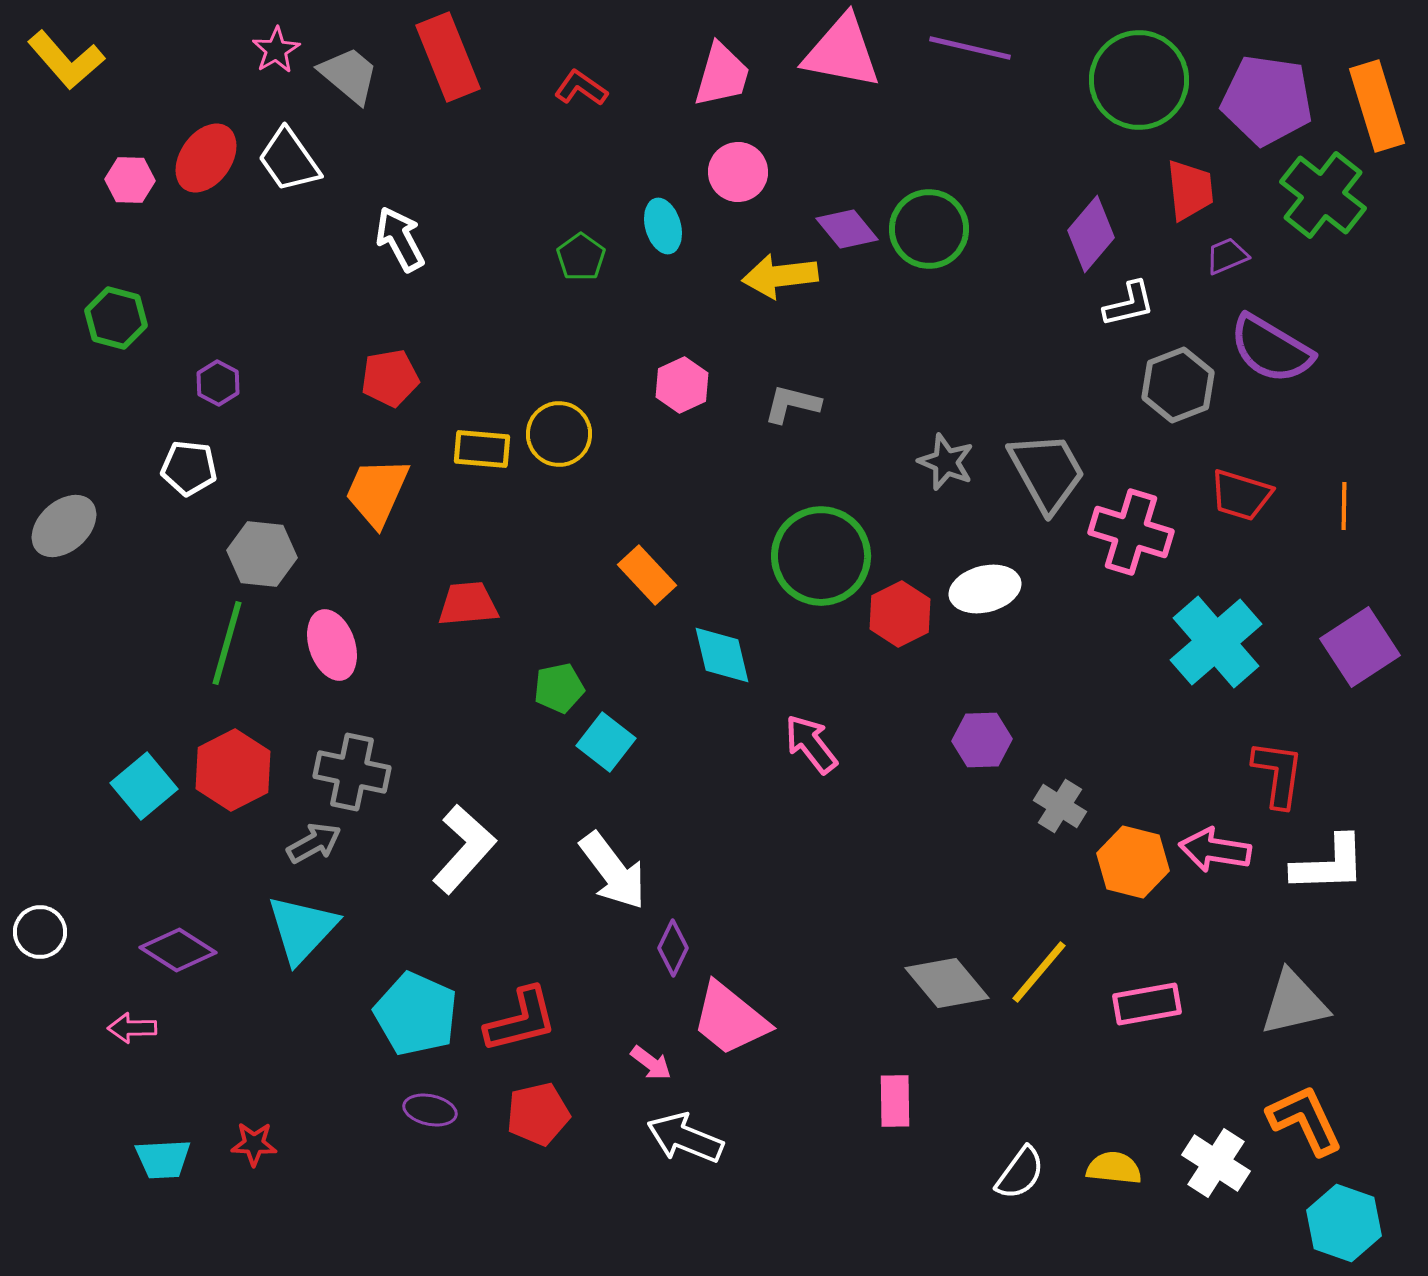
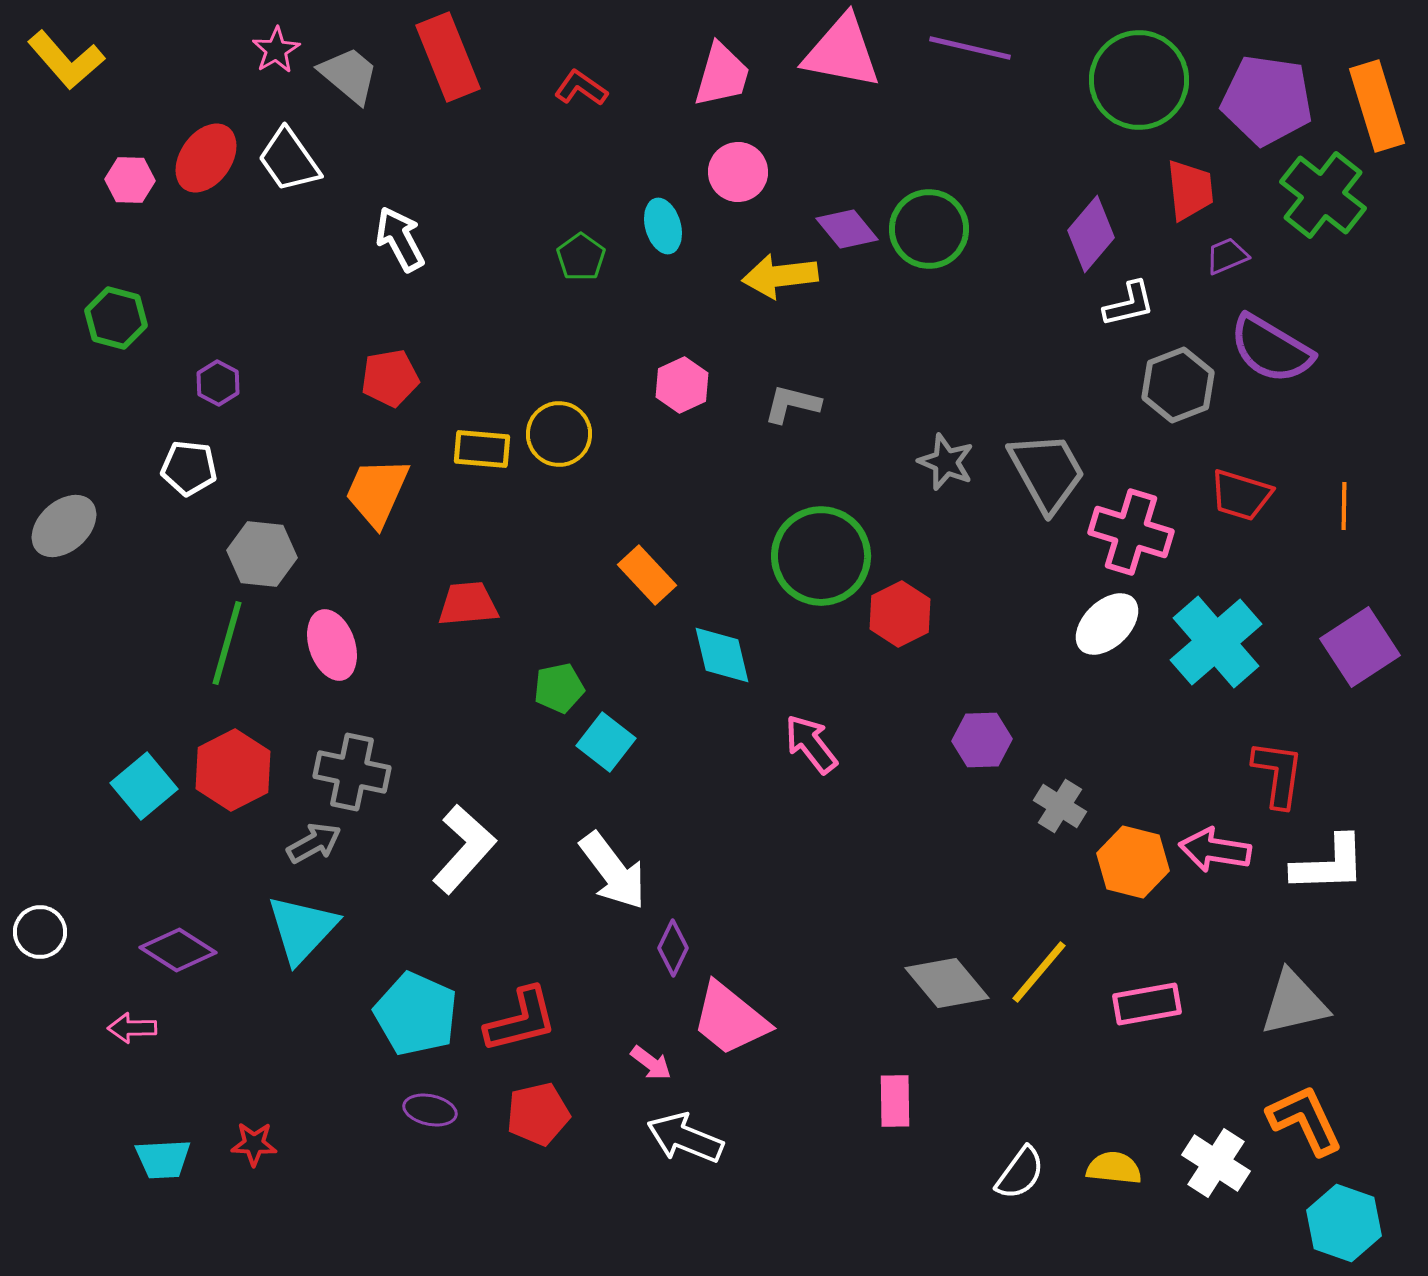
white ellipse at (985, 589): moved 122 px right, 35 px down; rotated 30 degrees counterclockwise
